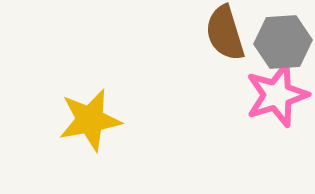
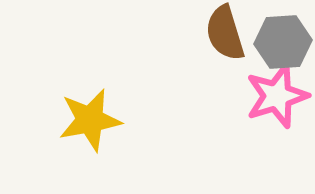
pink star: moved 1 px down
